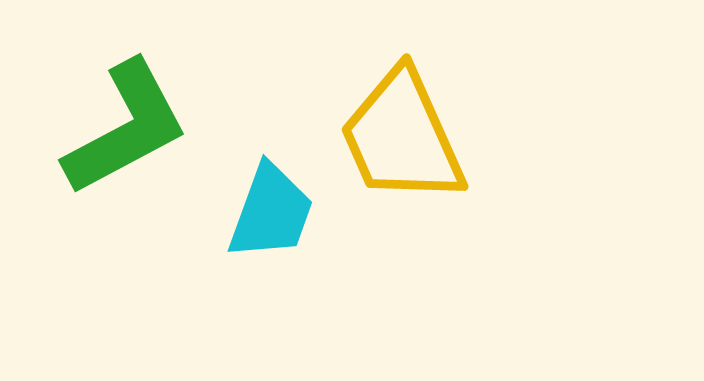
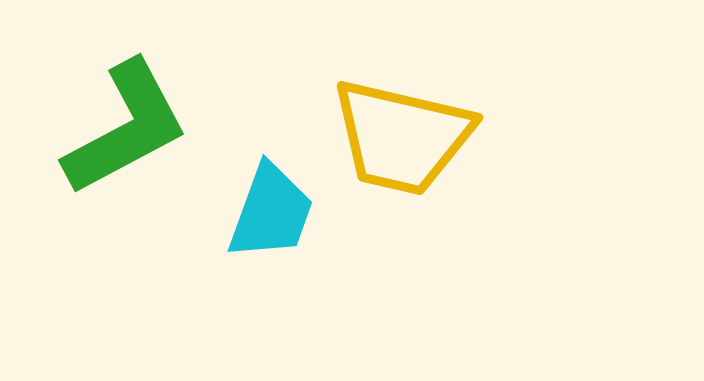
yellow trapezoid: rotated 53 degrees counterclockwise
